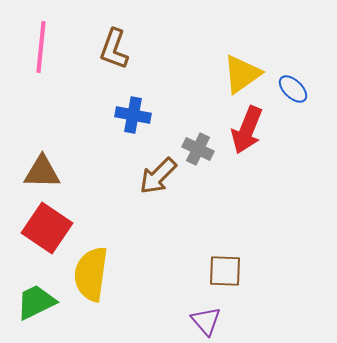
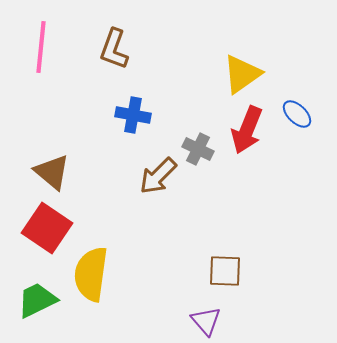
blue ellipse: moved 4 px right, 25 px down
brown triangle: moved 10 px right; rotated 39 degrees clockwise
green trapezoid: moved 1 px right, 2 px up
